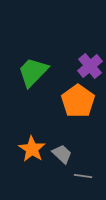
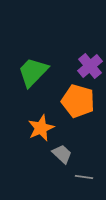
orange pentagon: rotated 20 degrees counterclockwise
orange star: moved 9 px right, 21 px up; rotated 16 degrees clockwise
gray line: moved 1 px right, 1 px down
